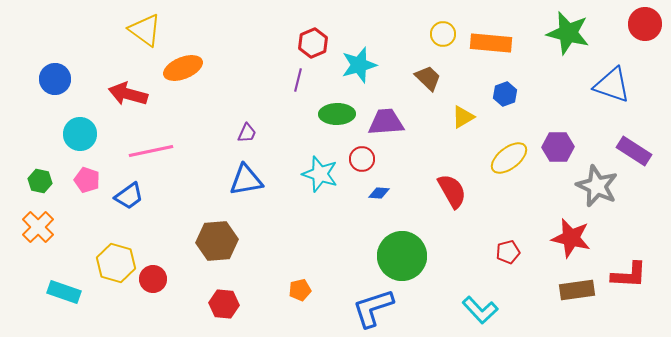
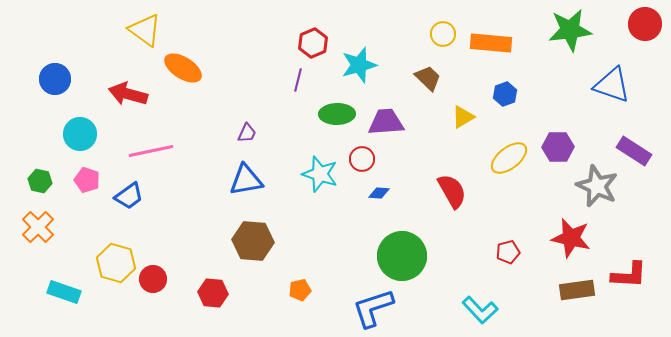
green star at (568, 33): moved 2 px right, 3 px up; rotated 21 degrees counterclockwise
orange ellipse at (183, 68): rotated 54 degrees clockwise
brown hexagon at (217, 241): moved 36 px right; rotated 9 degrees clockwise
red hexagon at (224, 304): moved 11 px left, 11 px up
